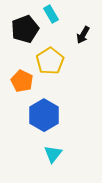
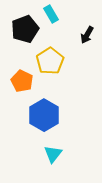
black arrow: moved 4 px right
